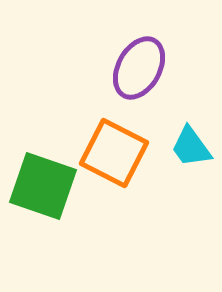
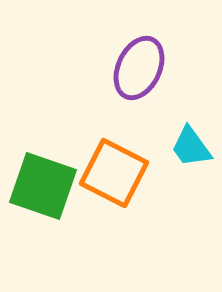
purple ellipse: rotated 4 degrees counterclockwise
orange square: moved 20 px down
